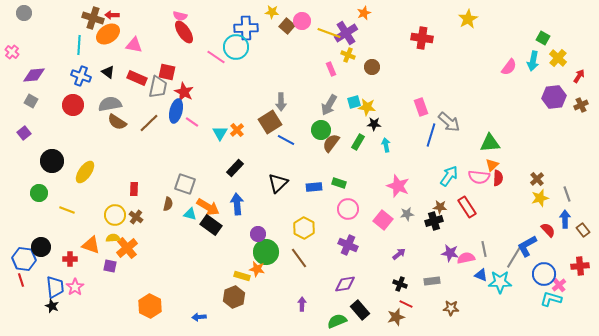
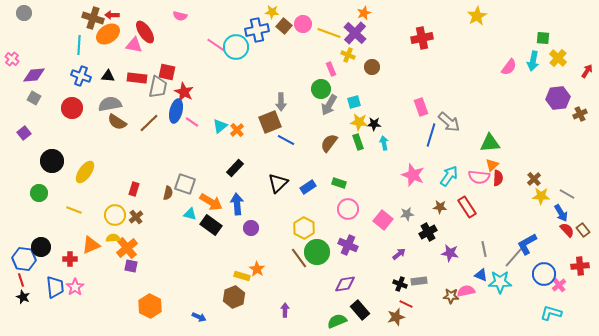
yellow star at (468, 19): moved 9 px right, 3 px up
pink circle at (302, 21): moved 1 px right, 3 px down
brown square at (287, 26): moved 3 px left
blue cross at (246, 28): moved 11 px right, 2 px down; rotated 10 degrees counterclockwise
red ellipse at (184, 32): moved 39 px left
purple cross at (346, 33): moved 9 px right; rotated 15 degrees counterclockwise
red cross at (422, 38): rotated 20 degrees counterclockwise
green square at (543, 38): rotated 24 degrees counterclockwise
pink cross at (12, 52): moved 7 px down
pink line at (216, 57): moved 12 px up
black triangle at (108, 72): moved 4 px down; rotated 32 degrees counterclockwise
red arrow at (579, 76): moved 8 px right, 5 px up
red rectangle at (137, 78): rotated 18 degrees counterclockwise
purple hexagon at (554, 97): moved 4 px right, 1 px down
gray square at (31, 101): moved 3 px right, 3 px up
red circle at (73, 105): moved 1 px left, 3 px down
brown cross at (581, 105): moved 1 px left, 9 px down
yellow star at (367, 107): moved 8 px left, 15 px down
brown square at (270, 122): rotated 10 degrees clockwise
green circle at (321, 130): moved 41 px up
cyan triangle at (220, 133): moved 7 px up; rotated 21 degrees clockwise
green rectangle at (358, 142): rotated 49 degrees counterclockwise
brown semicircle at (331, 143): moved 2 px left
cyan arrow at (386, 145): moved 2 px left, 2 px up
brown cross at (537, 179): moved 3 px left
pink star at (398, 186): moved 15 px right, 11 px up
blue rectangle at (314, 187): moved 6 px left; rotated 28 degrees counterclockwise
red rectangle at (134, 189): rotated 16 degrees clockwise
gray line at (567, 194): rotated 42 degrees counterclockwise
yellow star at (540, 198): moved 1 px right, 2 px up; rotated 18 degrees clockwise
brown semicircle at (168, 204): moved 11 px up
orange arrow at (208, 207): moved 3 px right, 5 px up
yellow line at (67, 210): moved 7 px right
brown cross at (136, 217): rotated 16 degrees clockwise
blue arrow at (565, 219): moved 4 px left, 6 px up; rotated 150 degrees clockwise
black cross at (434, 221): moved 6 px left, 11 px down; rotated 12 degrees counterclockwise
red semicircle at (548, 230): moved 19 px right
purple circle at (258, 234): moved 7 px left, 6 px up
orange triangle at (91, 245): rotated 42 degrees counterclockwise
blue L-shape at (527, 246): moved 2 px up
green circle at (266, 252): moved 51 px right
gray line at (514, 257): rotated 10 degrees clockwise
pink semicircle at (466, 258): moved 33 px down
purple square at (110, 266): moved 21 px right
orange star at (257, 269): rotated 21 degrees clockwise
gray rectangle at (432, 281): moved 13 px left
cyan L-shape at (551, 299): moved 14 px down
purple arrow at (302, 304): moved 17 px left, 6 px down
black star at (52, 306): moved 29 px left, 9 px up
brown star at (451, 308): moved 12 px up
blue arrow at (199, 317): rotated 152 degrees counterclockwise
